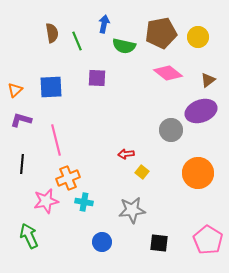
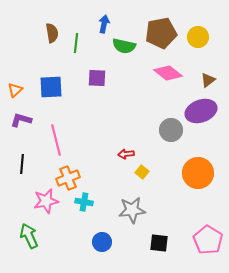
green line: moved 1 px left, 2 px down; rotated 30 degrees clockwise
